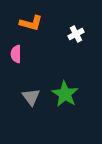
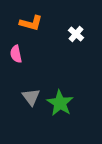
white cross: rotated 21 degrees counterclockwise
pink semicircle: rotated 12 degrees counterclockwise
green star: moved 5 px left, 9 px down
